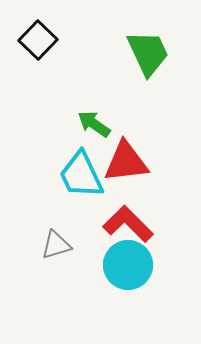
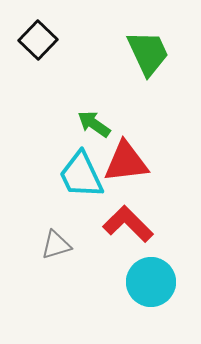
cyan circle: moved 23 px right, 17 px down
